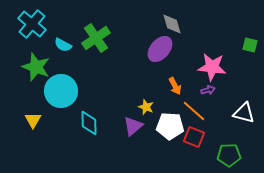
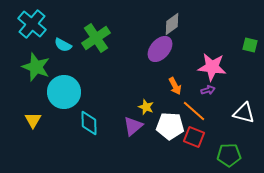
gray diamond: rotated 70 degrees clockwise
cyan circle: moved 3 px right, 1 px down
